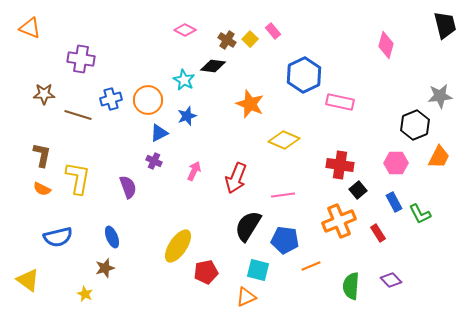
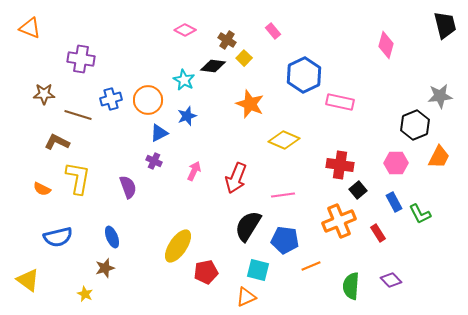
yellow square at (250, 39): moved 6 px left, 19 px down
brown L-shape at (42, 155): moved 15 px right, 13 px up; rotated 75 degrees counterclockwise
